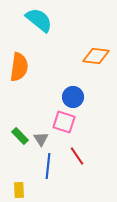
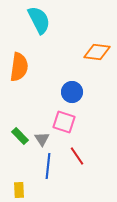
cyan semicircle: rotated 24 degrees clockwise
orange diamond: moved 1 px right, 4 px up
blue circle: moved 1 px left, 5 px up
gray triangle: moved 1 px right
